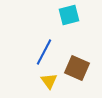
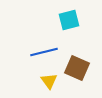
cyan square: moved 5 px down
blue line: rotated 48 degrees clockwise
